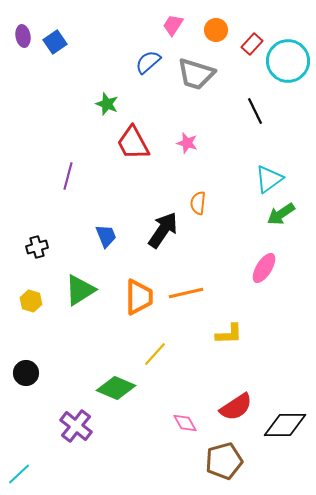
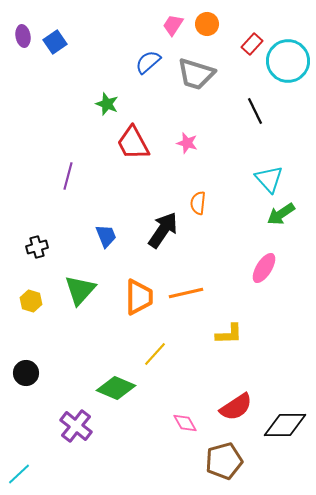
orange circle: moved 9 px left, 6 px up
cyan triangle: rotated 36 degrees counterclockwise
green triangle: rotated 16 degrees counterclockwise
